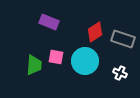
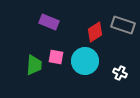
gray rectangle: moved 14 px up
